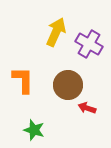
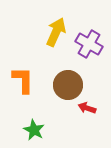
green star: rotated 10 degrees clockwise
